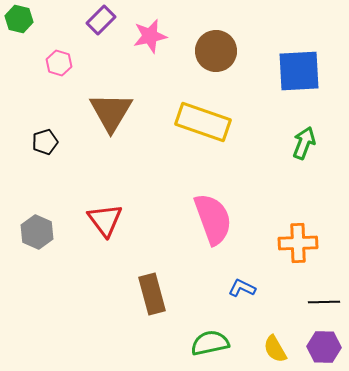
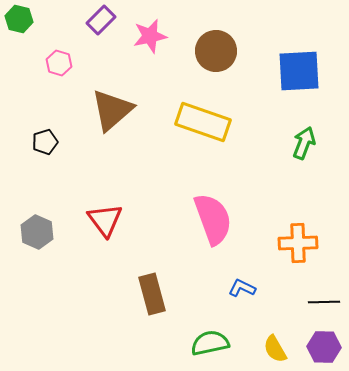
brown triangle: moved 1 px right, 2 px up; rotated 18 degrees clockwise
